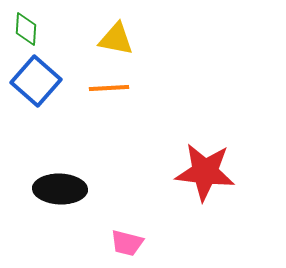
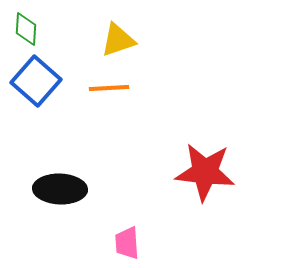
yellow triangle: moved 2 px right, 1 px down; rotated 30 degrees counterclockwise
pink trapezoid: rotated 72 degrees clockwise
